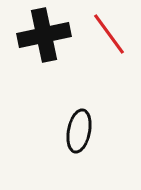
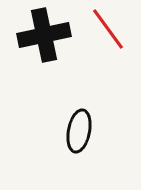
red line: moved 1 px left, 5 px up
